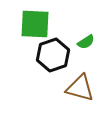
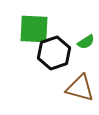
green square: moved 1 px left, 5 px down
black hexagon: moved 1 px right, 2 px up
